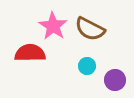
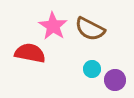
red semicircle: rotated 12 degrees clockwise
cyan circle: moved 5 px right, 3 px down
